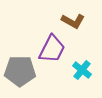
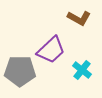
brown L-shape: moved 6 px right, 3 px up
purple trapezoid: moved 1 px left, 1 px down; rotated 20 degrees clockwise
